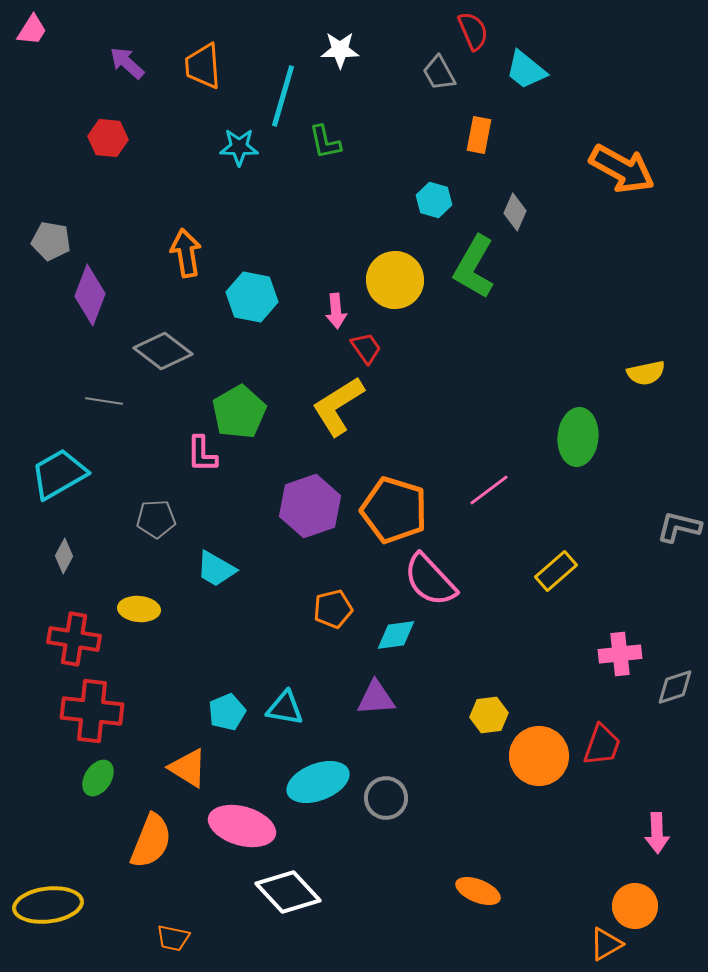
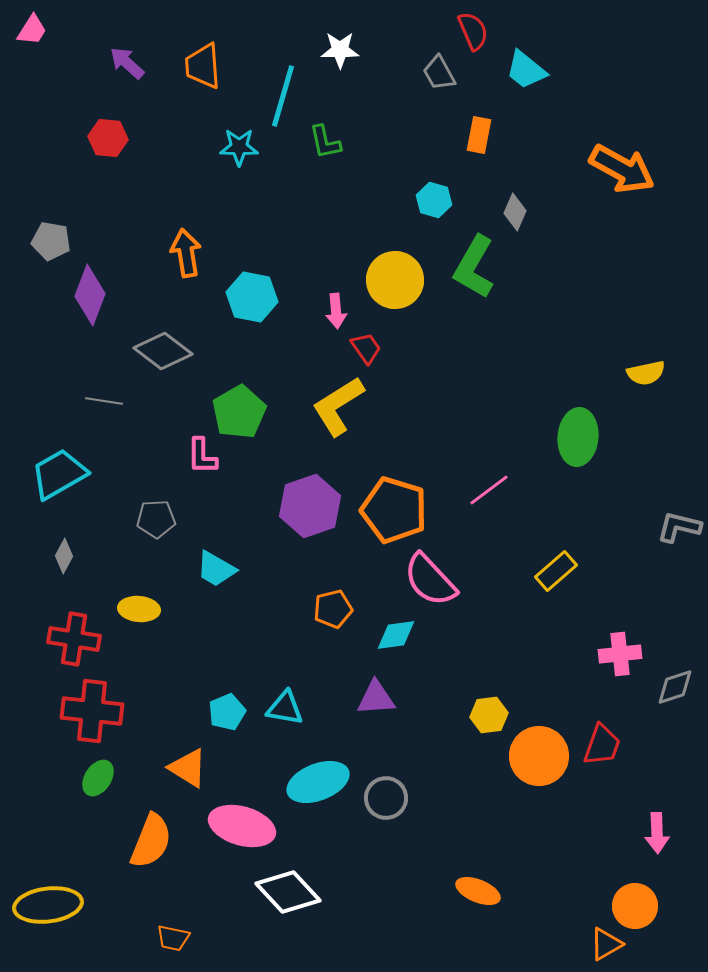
pink L-shape at (202, 454): moved 2 px down
